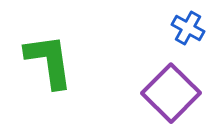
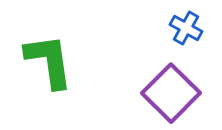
blue cross: moved 2 px left
